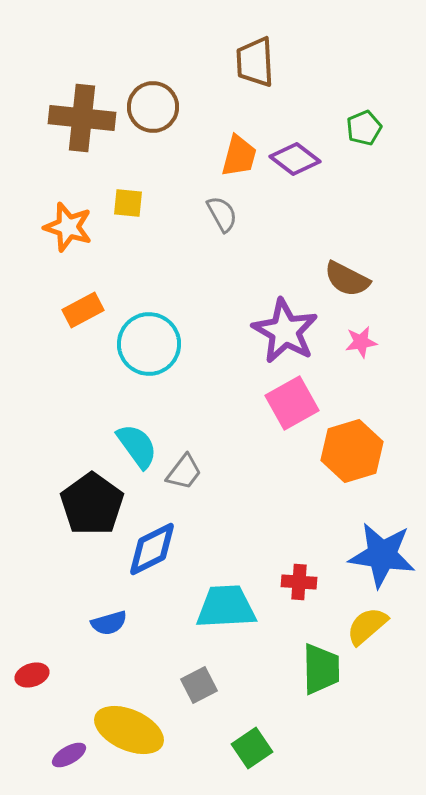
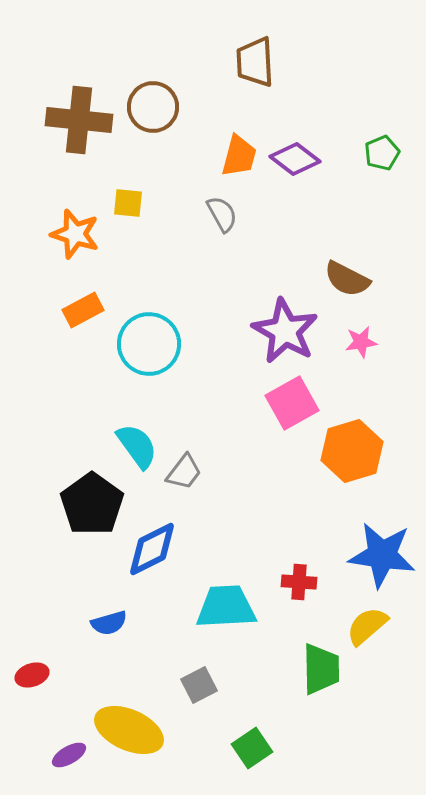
brown cross: moved 3 px left, 2 px down
green pentagon: moved 18 px right, 25 px down
orange star: moved 7 px right, 7 px down
